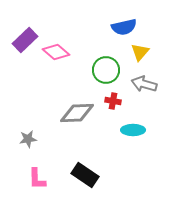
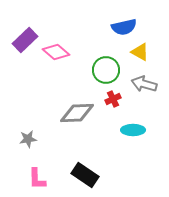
yellow triangle: rotated 42 degrees counterclockwise
red cross: moved 2 px up; rotated 35 degrees counterclockwise
